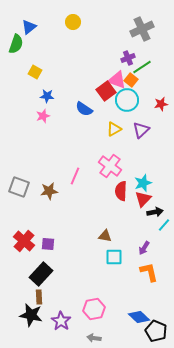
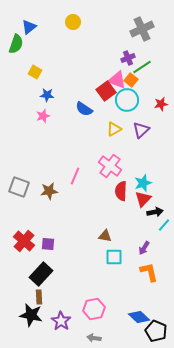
blue star: moved 1 px up
